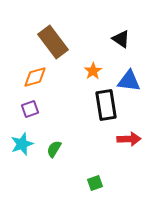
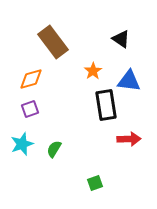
orange diamond: moved 4 px left, 2 px down
